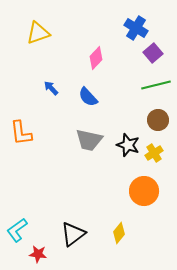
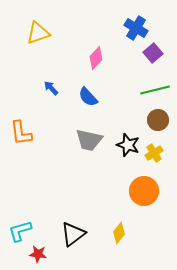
green line: moved 1 px left, 5 px down
cyan L-shape: moved 3 px right, 1 px down; rotated 20 degrees clockwise
